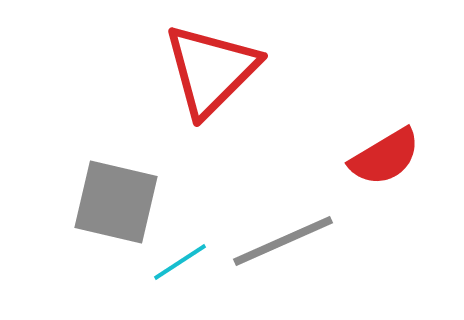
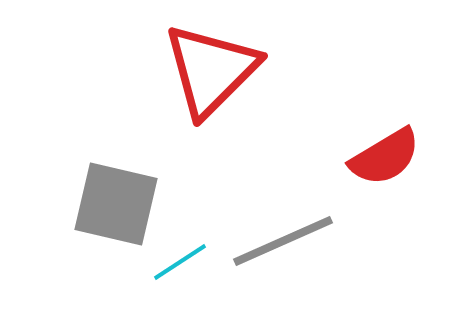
gray square: moved 2 px down
